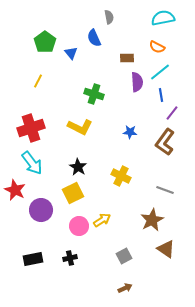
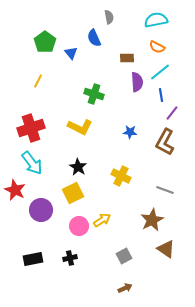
cyan semicircle: moved 7 px left, 2 px down
brown L-shape: rotated 8 degrees counterclockwise
